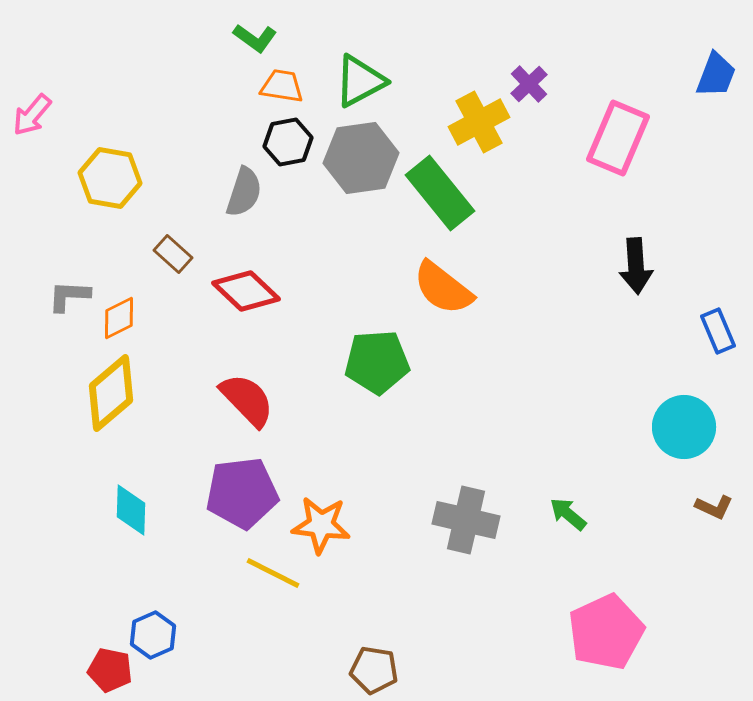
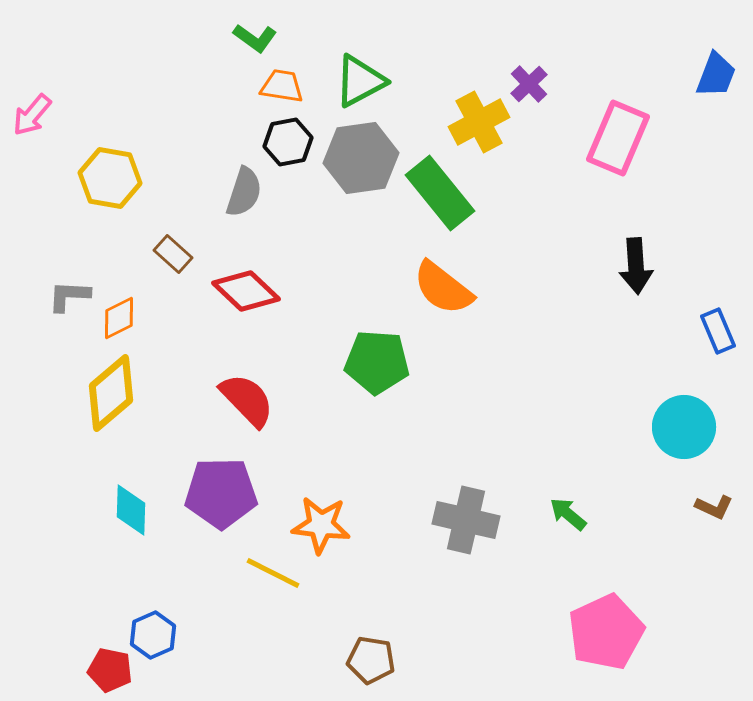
green pentagon: rotated 8 degrees clockwise
purple pentagon: moved 21 px left; rotated 6 degrees clockwise
brown pentagon: moved 3 px left, 10 px up
